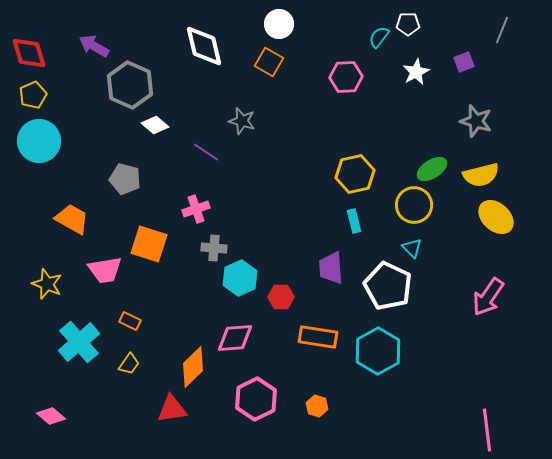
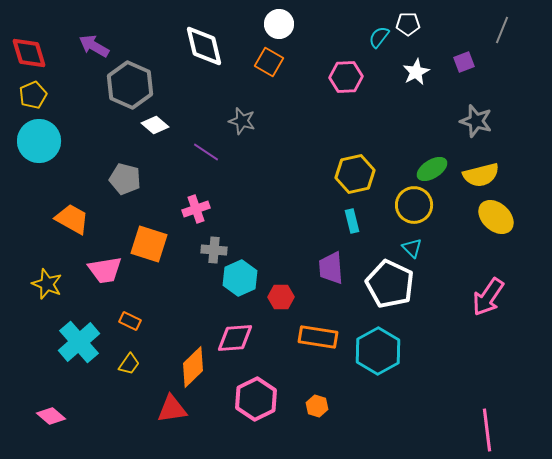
cyan rectangle at (354, 221): moved 2 px left
gray cross at (214, 248): moved 2 px down
white pentagon at (388, 286): moved 2 px right, 2 px up
